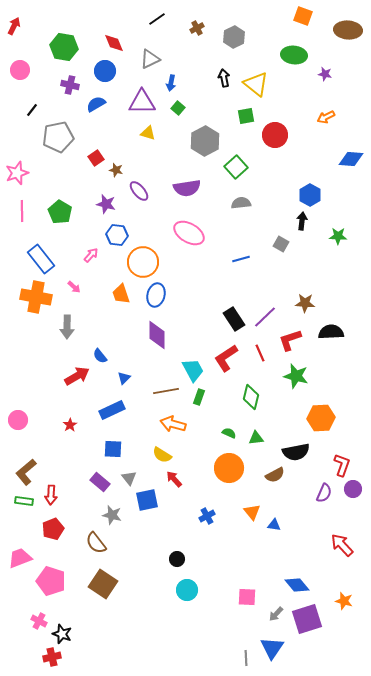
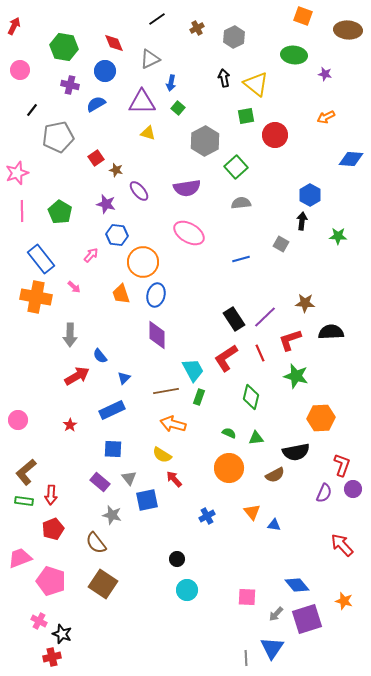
gray arrow at (67, 327): moved 3 px right, 8 px down
